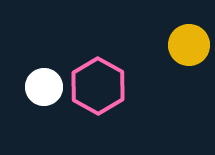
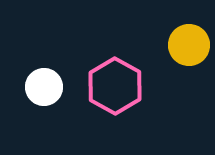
pink hexagon: moved 17 px right
